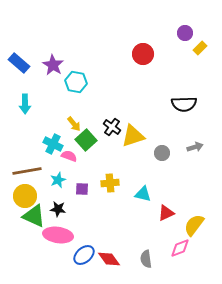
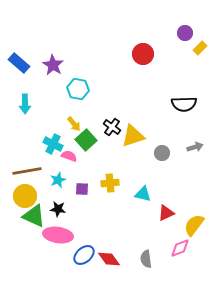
cyan hexagon: moved 2 px right, 7 px down
